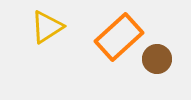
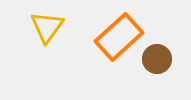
yellow triangle: rotated 21 degrees counterclockwise
